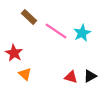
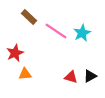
red star: moved 1 px right; rotated 18 degrees clockwise
orange triangle: rotated 48 degrees counterclockwise
